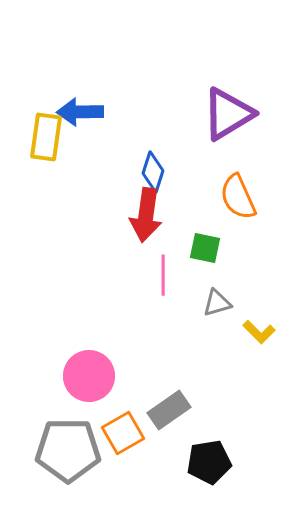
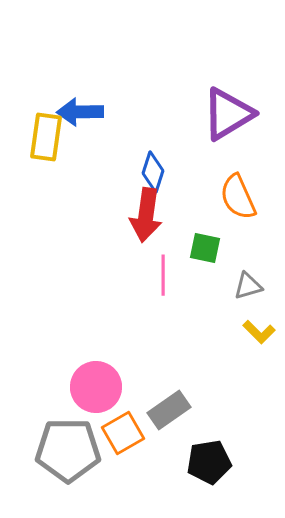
gray triangle: moved 31 px right, 17 px up
pink circle: moved 7 px right, 11 px down
